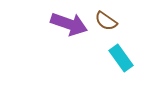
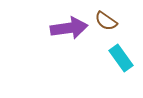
purple arrow: moved 4 px down; rotated 27 degrees counterclockwise
